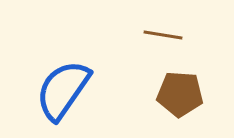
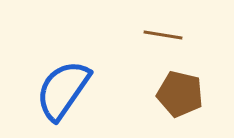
brown pentagon: rotated 9 degrees clockwise
